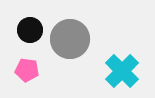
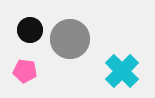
pink pentagon: moved 2 px left, 1 px down
